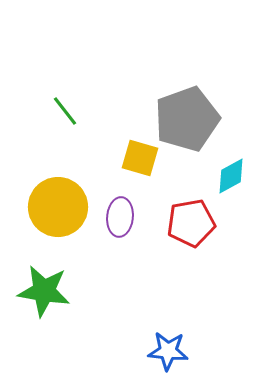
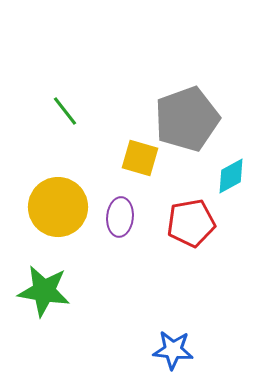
blue star: moved 5 px right, 1 px up
